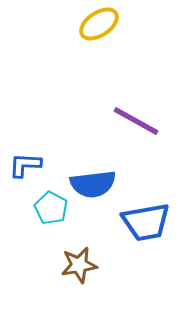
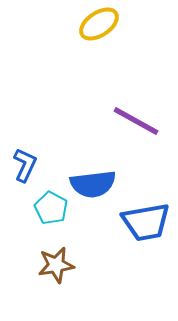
blue L-shape: rotated 112 degrees clockwise
brown star: moved 23 px left
